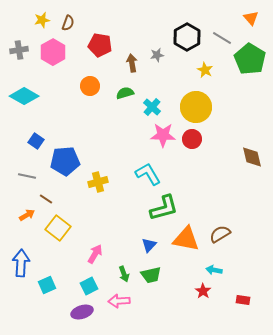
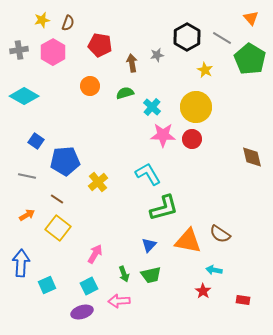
yellow cross at (98, 182): rotated 24 degrees counterclockwise
brown line at (46, 199): moved 11 px right
brown semicircle at (220, 234): rotated 115 degrees counterclockwise
orange triangle at (186, 239): moved 2 px right, 2 px down
